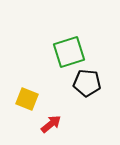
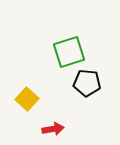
yellow square: rotated 20 degrees clockwise
red arrow: moved 2 px right, 5 px down; rotated 30 degrees clockwise
